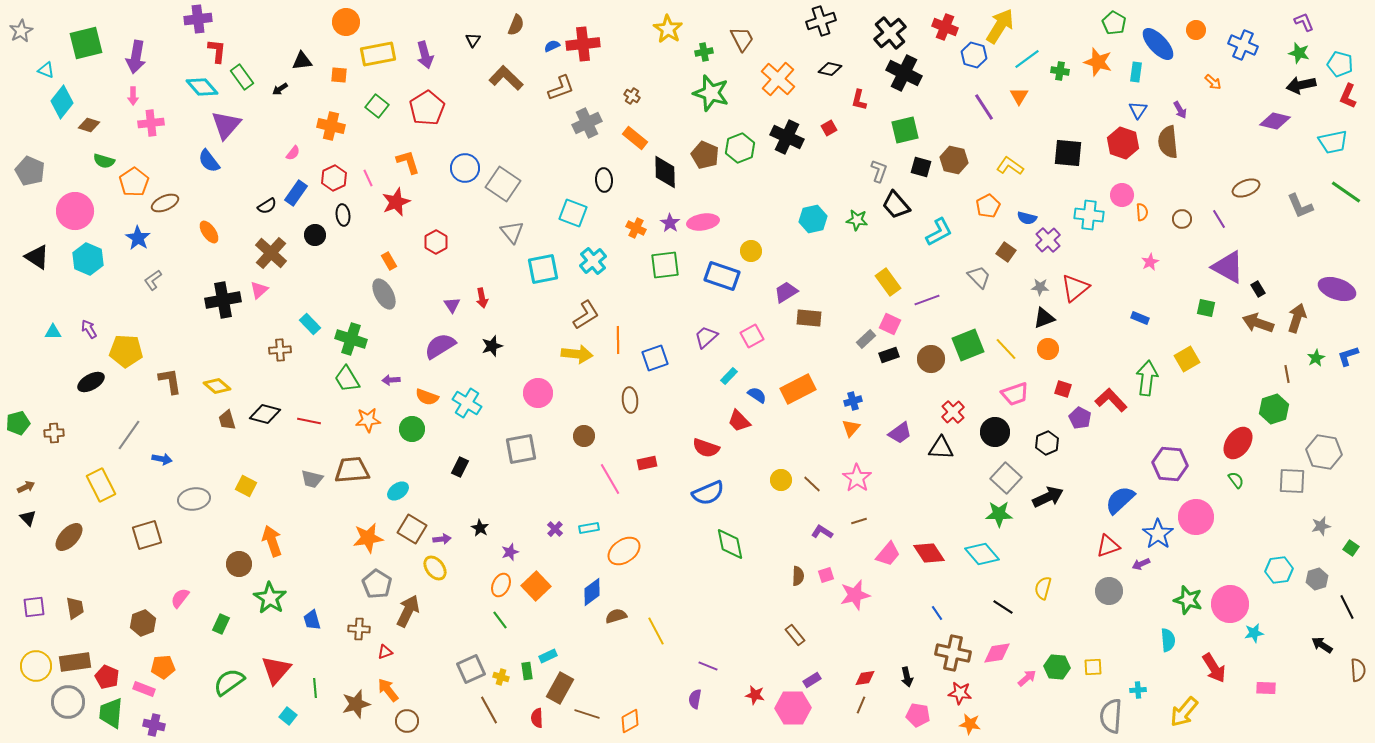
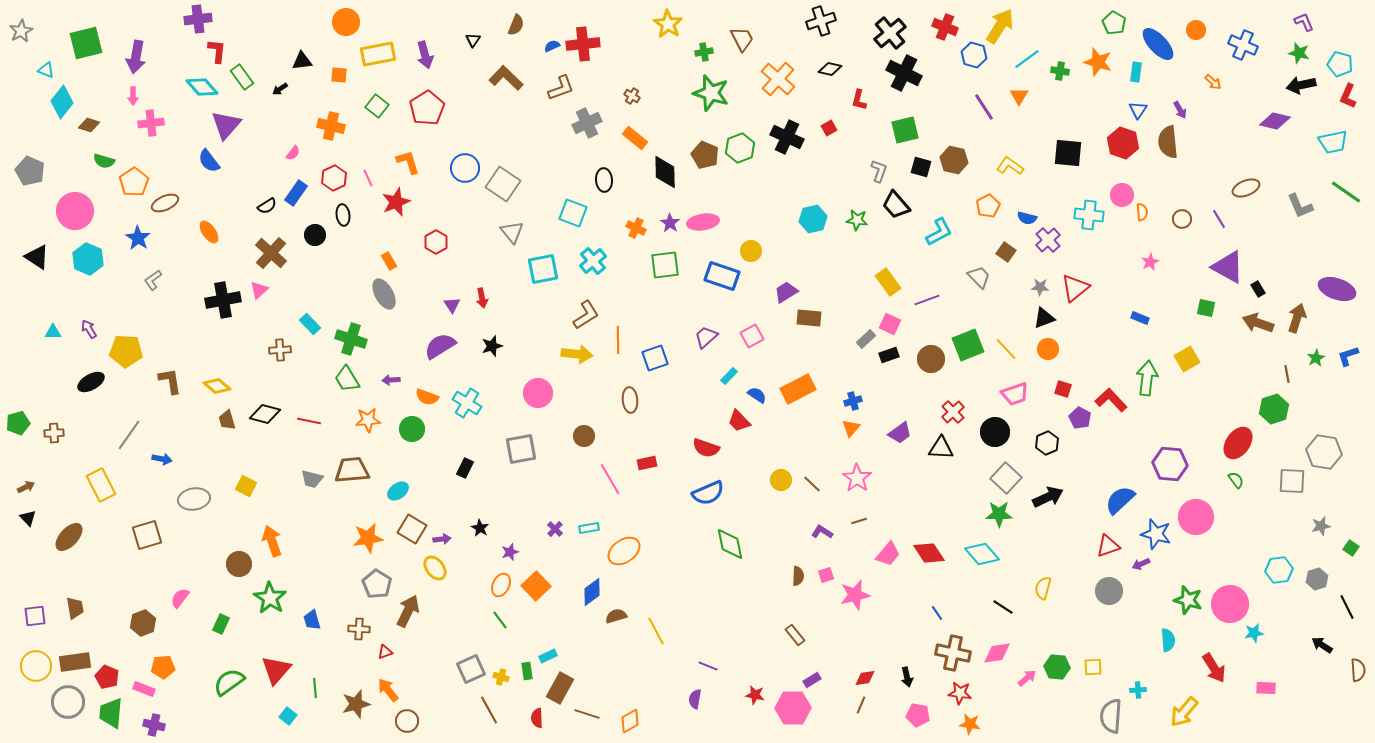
yellow star at (668, 29): moved 5 px up
black rectangle at (460, 467): moved 5 px right, 1 px down
blue star at (1158, 534): moved 2 px left; rotated 20 degrees counterclockwise
purple square at (34, 607): moved 1 px right, 9 px down
